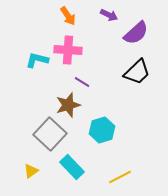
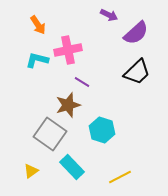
orange arrow: moved 30 px left, 9 px down
pink cross: rotated 16 degrees counterclockwise
cyan hexagon: rotated 25 degrees counterclockwise
gray square: rotated 8 degrees counterclockwise
